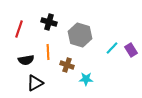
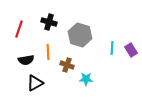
cyan line: rotated 40 degrees counterclockwise
